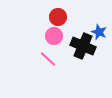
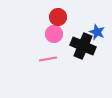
blue star: moved 2 px left
pink circle: moved 2 px up
pink line: rotated 54 degrees counterclockwise
